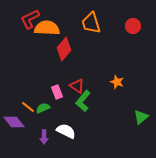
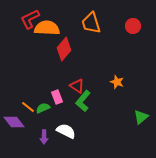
pink rectangle: moved 5 px down
